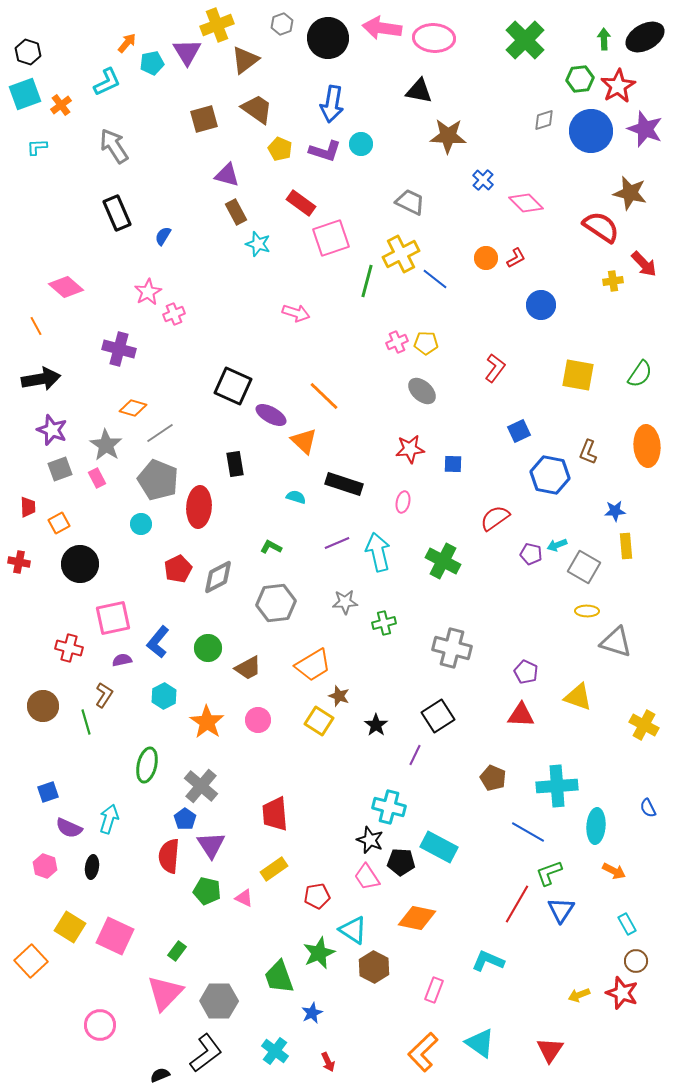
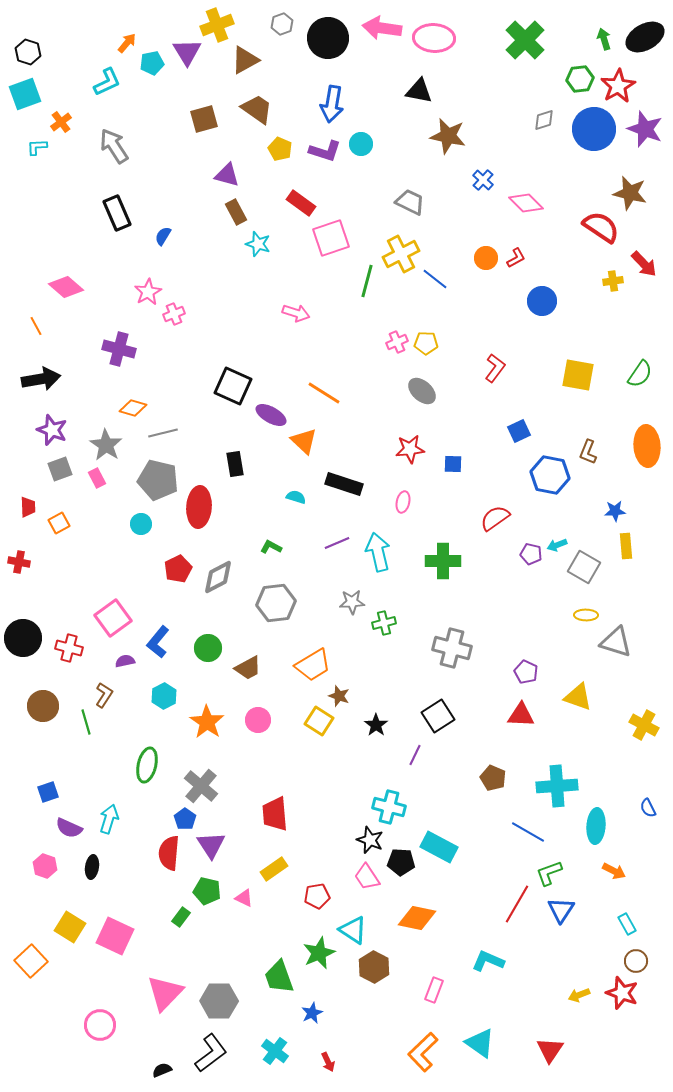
green arrow at (604, 39): rotated 15 degrees counterclockwise
brown triangle at (245, 60): rotated 8 degrees clockwise
orange cross at (61, 105): moved 17 px down
blue circle at (591, 131): moved 3 px right, 2 px up
brown star at (448, 136): rotated 9 degrees clockwise
blue circle at (541, 305): moved 1 px right, 4 px up
orange line at (324, 396): moved 3 px up; rotated 12 degrees counterclockwise
gray line at (160, 433): moved 3 px right; rotated 20 degrees clockwise
gray pentagon at (158, 480): rotated 9 degrees counterclockwise
green cross at (443, 561): rotated 28 degrees counterclockwise
black circle at (80, 564): moved 57 px left, 74 px down
gray star at (345, 602): moved 7 px right
yellow ellipse at (587, 611): moved 1 px left, 4 px down
pink square at (113, 618): rotated 24 degrees counterclockwise
purple semicircle at (122, 660): moved 3 px right, 1 px down
red semicircle at (169, 856): moved 3 px up
green rectangle at (177, 951): moved 4 px right, 34 px up
black L-shape at (206, 1053): moved 5 px right
black semicircle at (160, 1075): moved 2 px right, 5 px up
